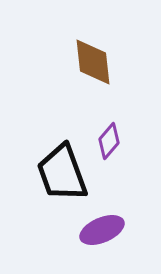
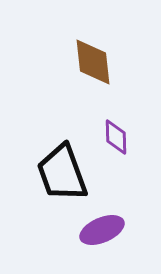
purple diamond: moved 7 px right, 4 px up; rotated 42 degrees counterclockwise
